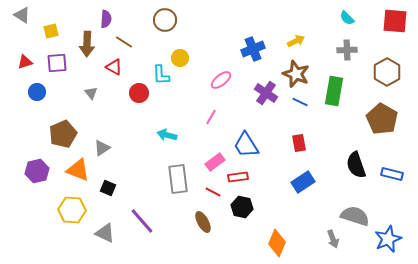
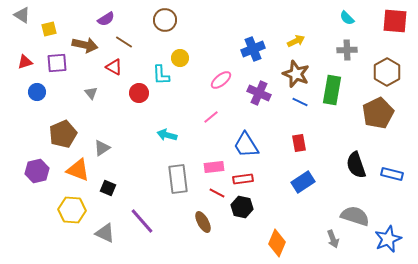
purple semicircle at (106, 19): rotated 54 degrees clockwise
yellow square at (51, 31): moved 2 px left, 2 px up
brown arrow at (87, 44): moved 2 px left, 1 px down; rotated 80 degrees counterclockwise
green rectangle at (334, 91): moved 2 px left, 1 px up
purple cross at (266, 93): moved 7 px left; rotated 10 degrees counterclockwise
pink line at (211, 117): rotated 21 degrees clockwise
brown pentagon at (382, 119): moved 4 px left, 6 px up; rotated 16 degrees clockwise
pink rectangle at (215, 162): moved 1 px left, 5 px down; rotated 30 degrees clockwise
red rectangle at (238, 177): moved 5 px right, 2 px down
red line at (213, 192): moved 4 px right, 1 px down
